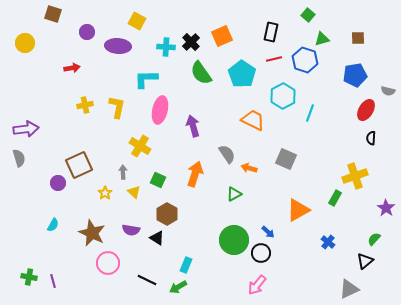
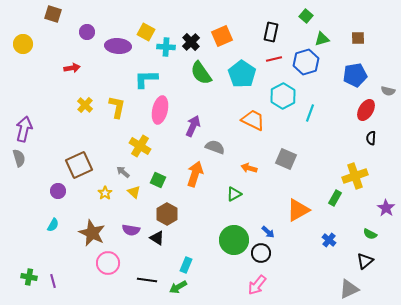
green square at (308, 15): moved 2 px left, 1 px down
yellow square at (137, 21): moved 9 px right, 11 px down
yellow circle at (25, 43): moved 2 px left, 1 px down
blue hexagon at (305, 60): moved 1 px right, 2 px down; rotated 25 degrees clockwise
yellow cross at (85, 105): rotated 35 degrees counterclockwise
purple arrow at (193, 126): rotated 40 degrees clockwise
purple arrow at (26, 129): moved 2 px left; rotated 70 degrees counterclockwise
gray semicircle at (227, 154): moved 12 px left, 7 px up; rotated 36 degrees counterclockwise
gray arrow at (123, 172): rotated 48 degrees counterclockwise
purple circle at (58, 183): moved 8 px down
green semicircle at (374, 239): moved 4 px left, 5 px up; rotated 104 degrees counterclockwise
blue cross at (328, 242): moved 1 px right, 2 px up
black line at (147, 280): rotated 18 degrees counterclockwise
